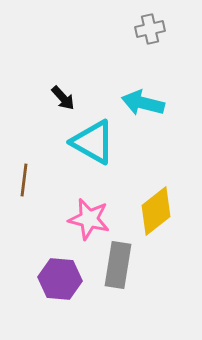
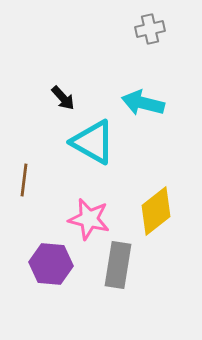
purple hexagon: moved 9 px left, 15 px up
